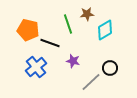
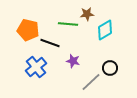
green line: rotated 66 degrees counterclockwise
